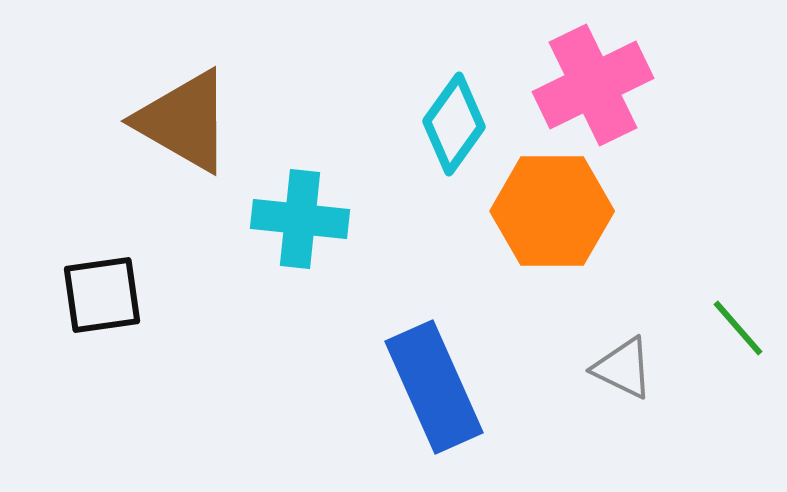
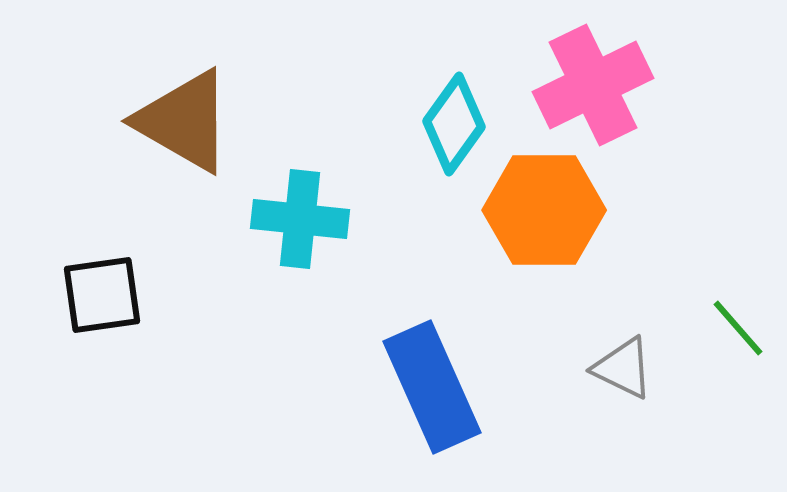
orange hexagon: moved 8 px left, 1 px up
blue rectangle: moved 2 px left
